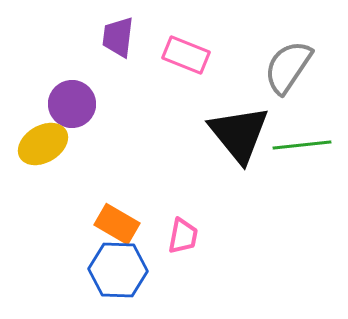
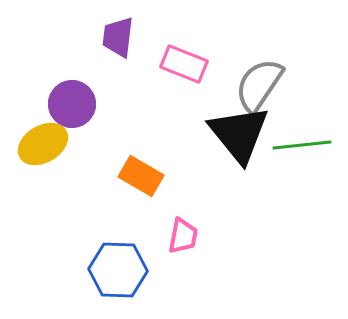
pink rectangle: moved 2 px left, 9 px down
gray semicircle: moved 29 px left, 18 px down
orange rectangle: moved 24 px right, 48 px up
